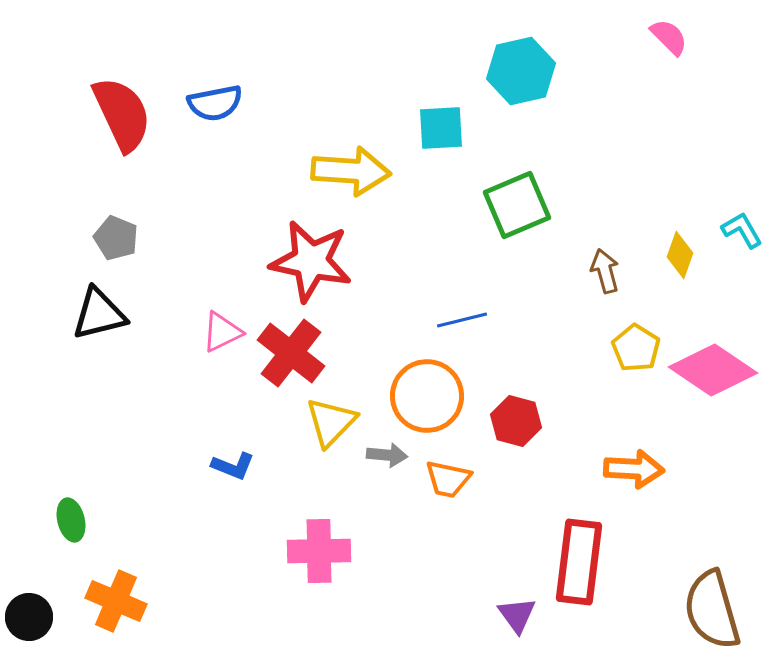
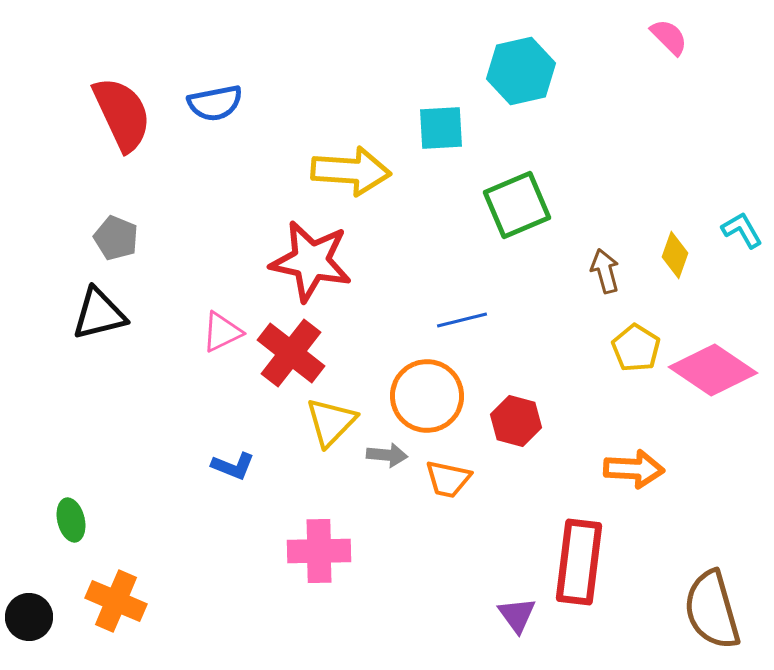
yellow diamond: moved 5 px left
